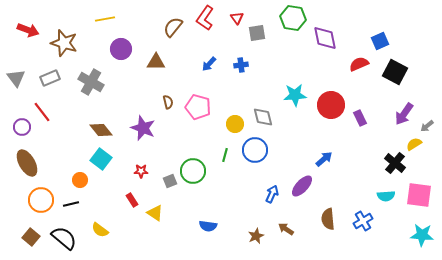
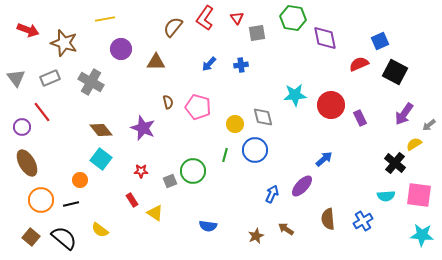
gray arrow at (427, 126): moved 2 px right, 1 px up
